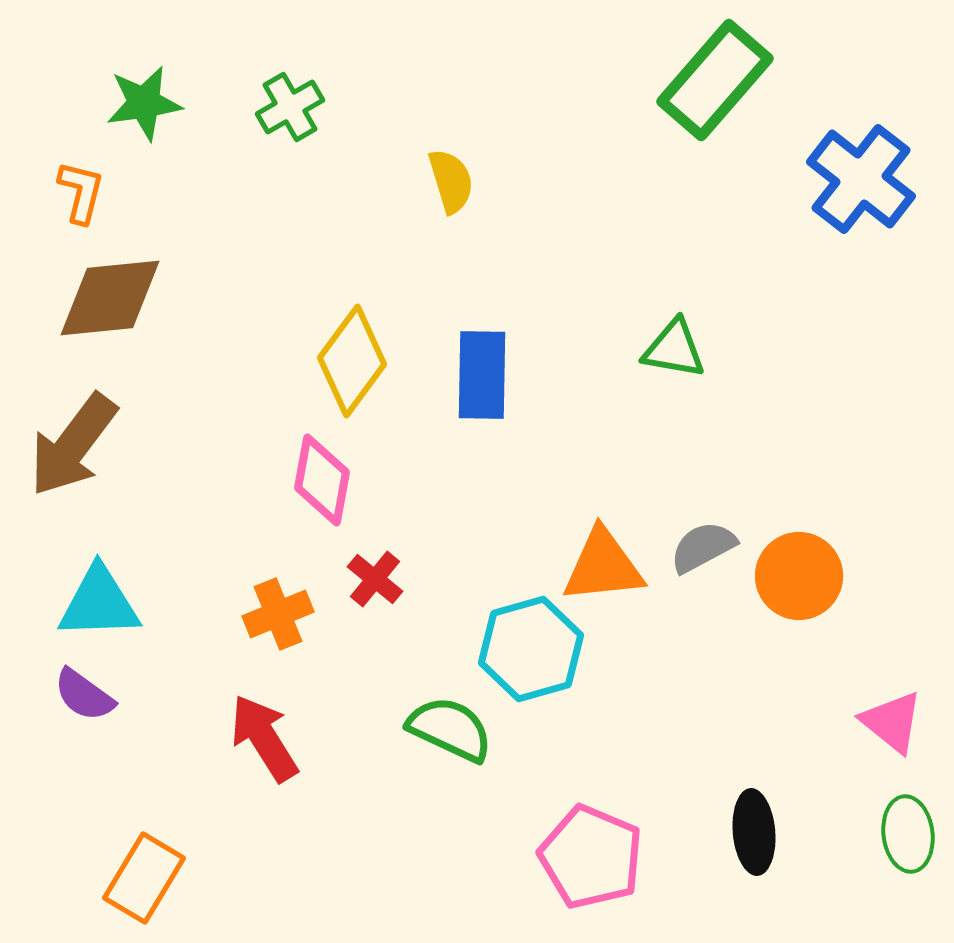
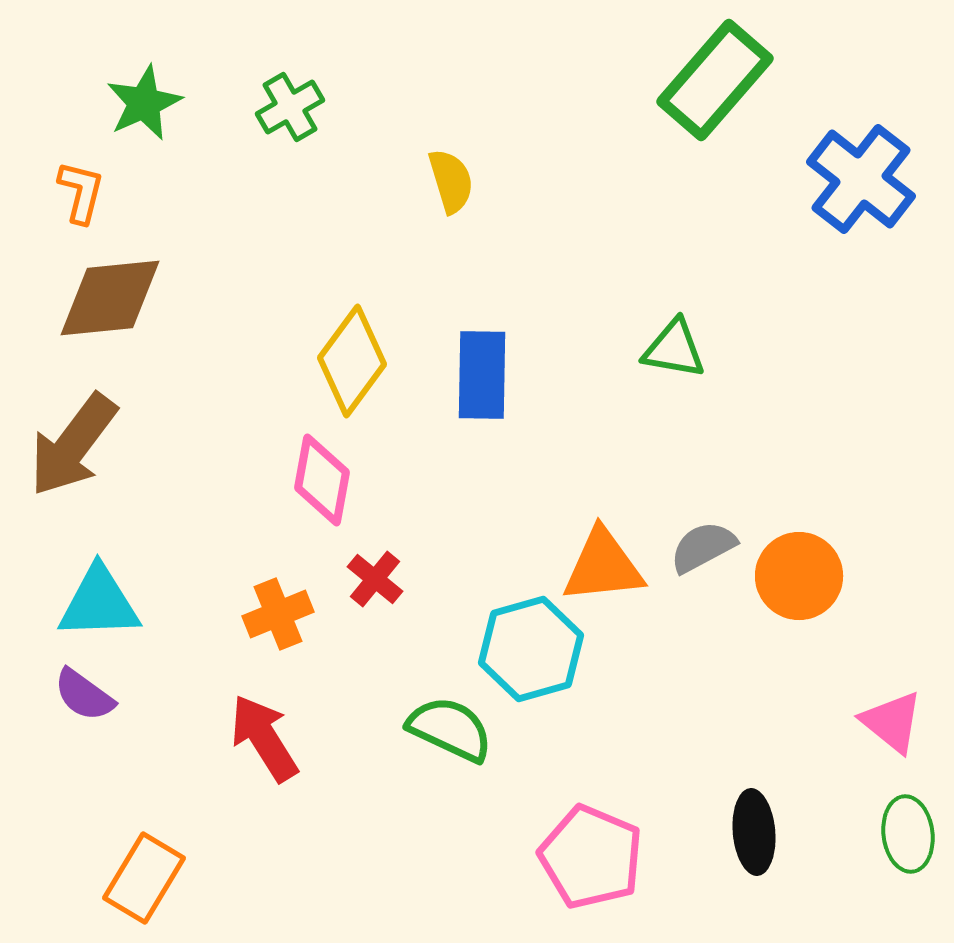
green star: rotated 16 degrees counterclockwise
